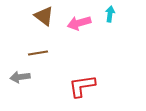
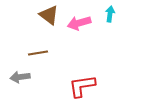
brown triangle: moved 5 px right, 1 px up
